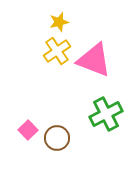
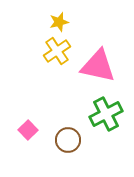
pink triangle: moved 4 px right, 6 px down; rotated 9 degrees counterclockwise
brown circle: moved 11 px right, 2 px down
